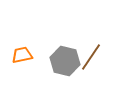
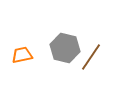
gray hexagon: moved 13 px up
